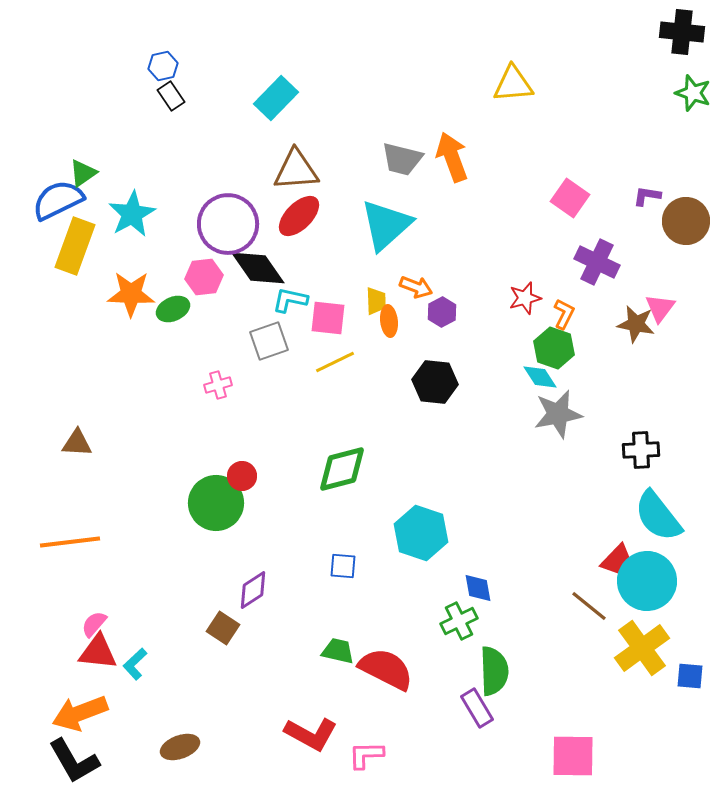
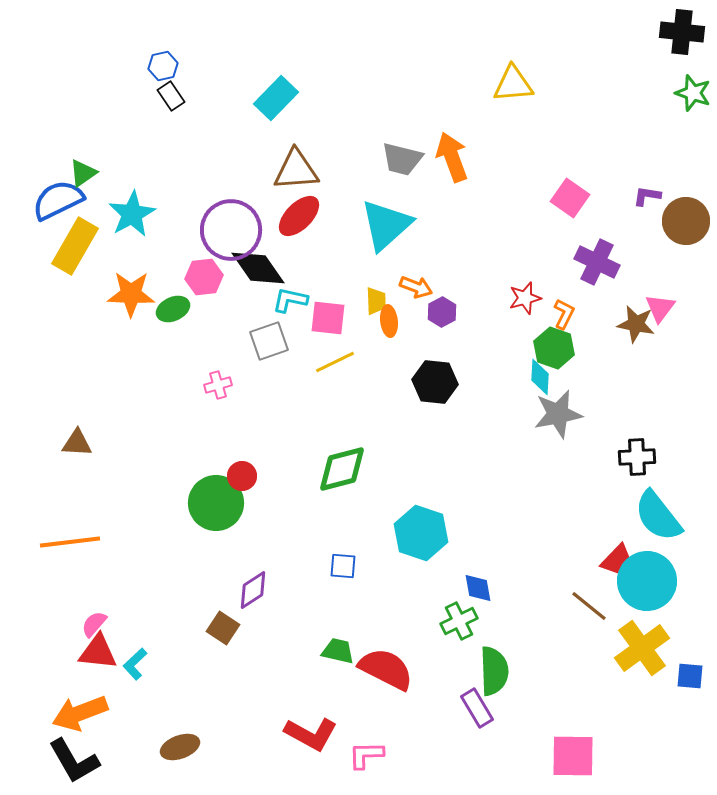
purple circle at (228, 224): moved 3 px right, 6 px down
yellow rectangle at (75, 246): rotated 10 degrees clockwise
cyan diamond at (540, 377): rotated 36 degrees clockwise
black cross at (641, 450): moved 4 px left, 7 px down
